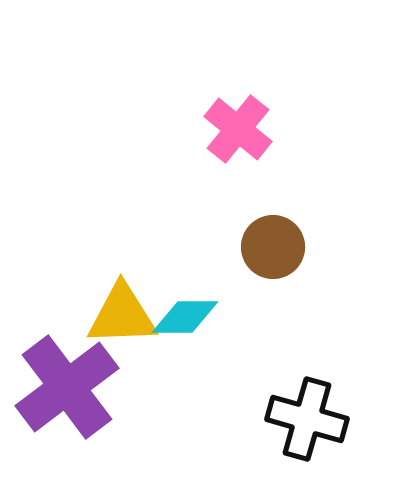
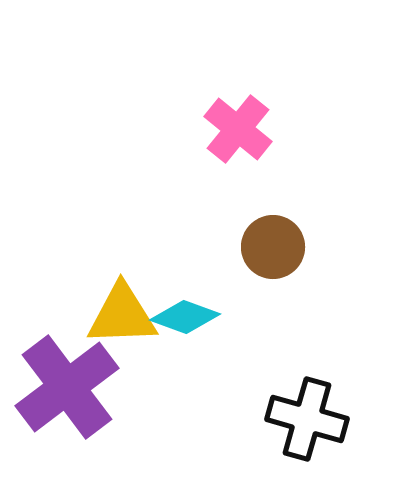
cyan diamond: rotated 20 degrees clockwise
